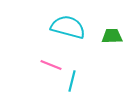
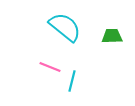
cyan semicircle: moved 3 px left; rotated 24 degrees clockwise
pink line: moved 1 px left, 2 px down
